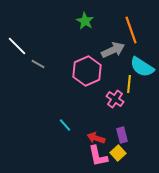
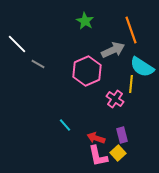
white line: moved 2 px up
yellow line: moved 2 px right
